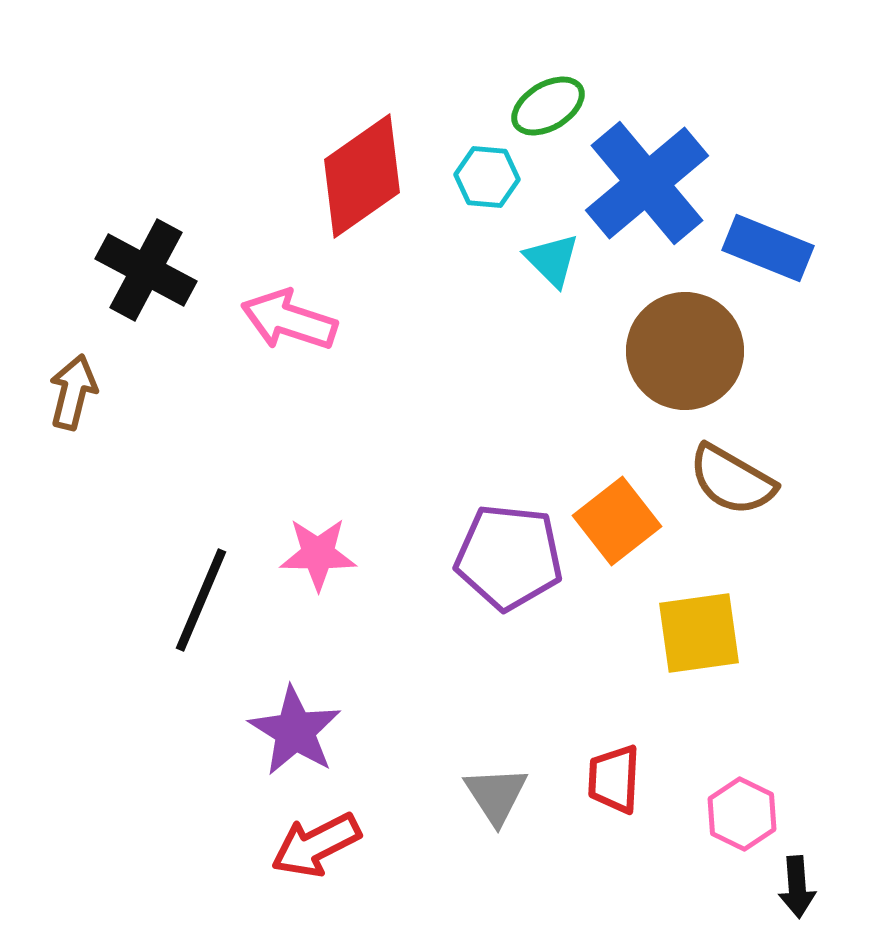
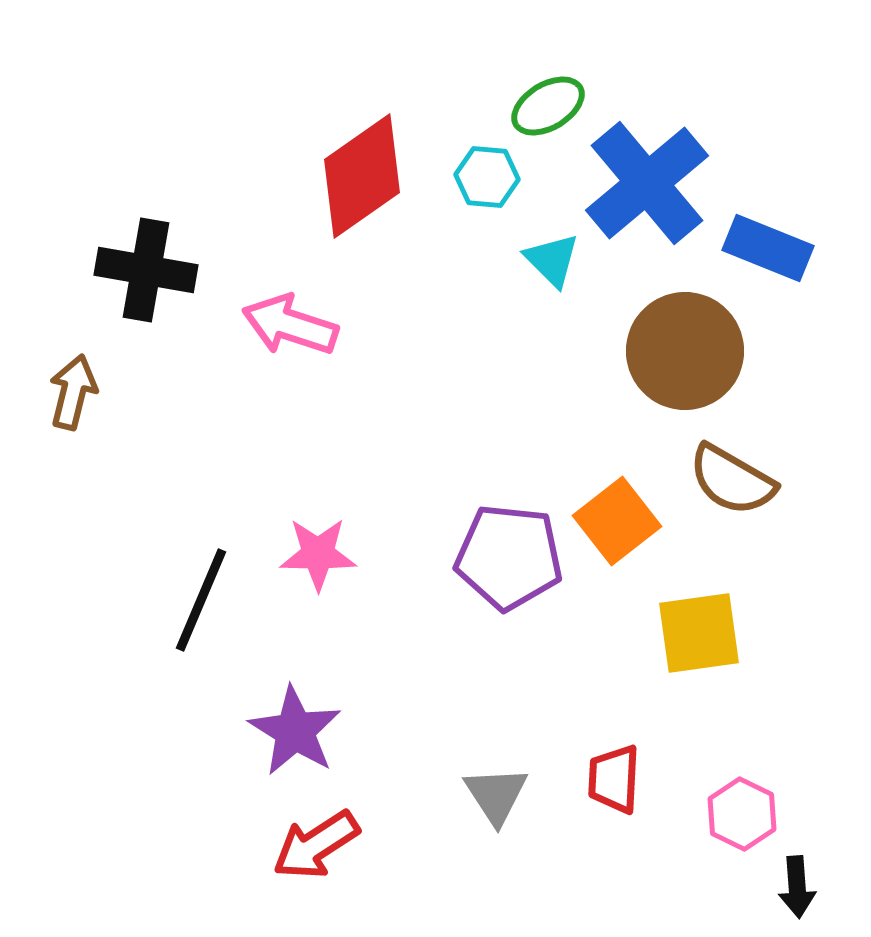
black cross: rotated 18 degrees counterclockwise
pink arrow: moved 1 px right, 5 px down
red arrow: rotated 6 degrees counterclockwise
